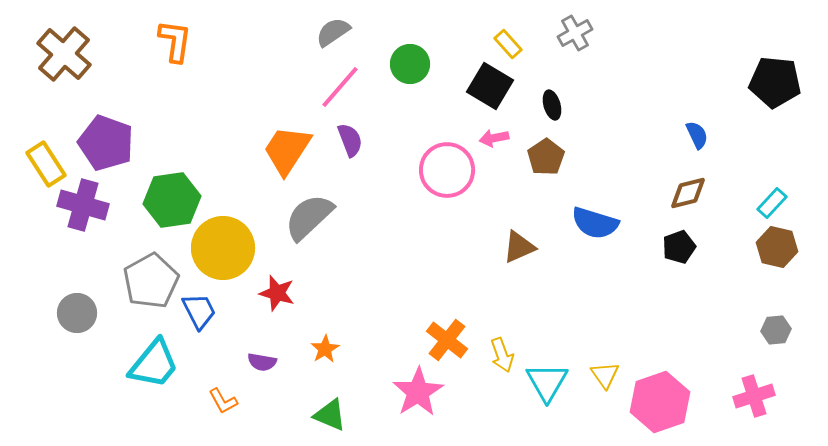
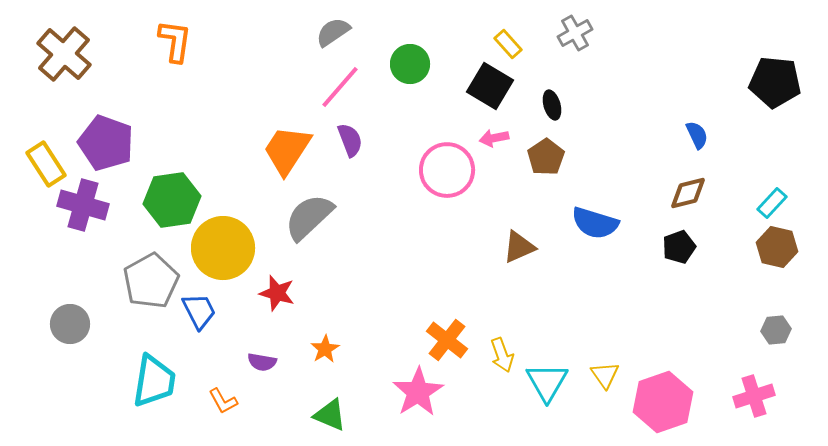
gray circle at (77, 313): moved 7 px left, 11 px down
cyan trapezoid at (154, 364): moved 17 px down; rotated 30 degrees counterclockwise
pink hexagon at (660, 402): moved 3 px right
